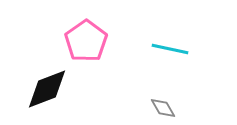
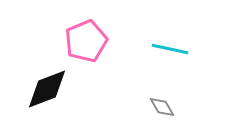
pink pentagon: rotated 12 degrees clockwise
gray diamond: moved 1 px left, 1 px up
